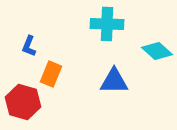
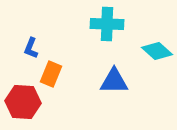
blue L-shape: moved 2 px right, 2 px down
red hexagon: rotated 12 degrees counterclockwise
